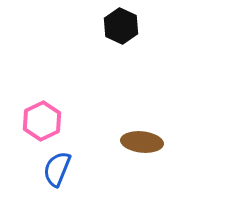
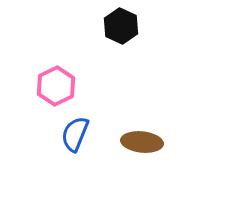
pink hexagon: moved 14 px right, 35 px up
blue semicircle: moved 18 px right, 35 px up
